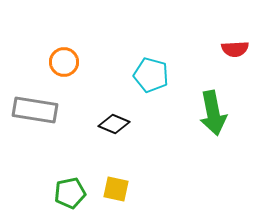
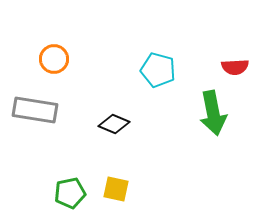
red semicircle: moved 18 px down
orange circle: moved 10 px left, 3 px up
cyan pentagon: moved 7 px right, 5 px up
